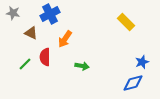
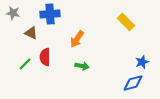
blue cross: rotated 24 degrees clockwise
orange arrow: moved 12 px right
